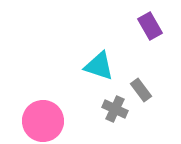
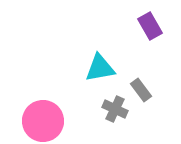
cyan triangle: moved 1 px right, 2 px down; rotated 28 degrees counterclockwise
